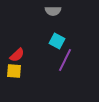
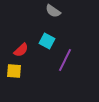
gray semicircle: rotated 35 degrees clockwise
cyan square: moved 10 px left
red semicircle: moved 4 px right, 5 px up
